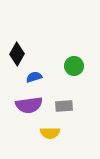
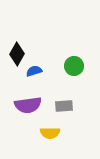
blue semicircle: moved 6 px up
purple semicircle: moved 1 px left
